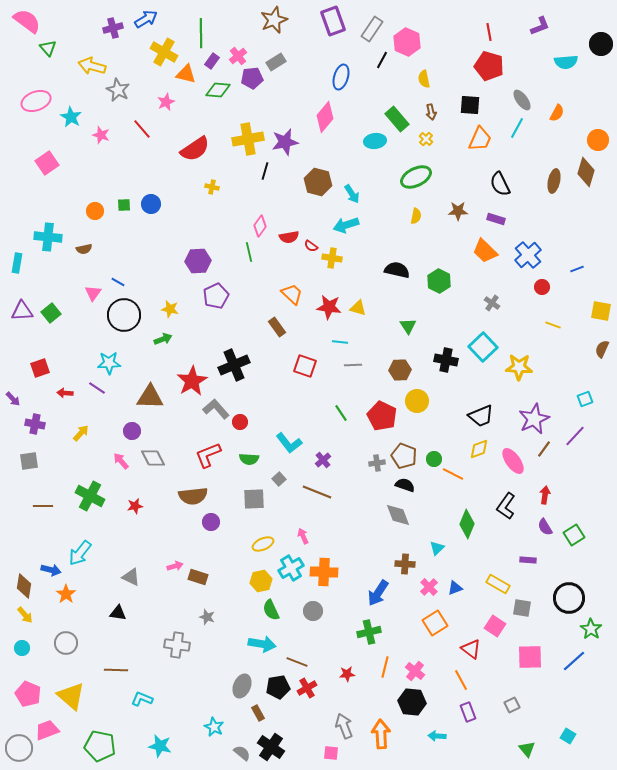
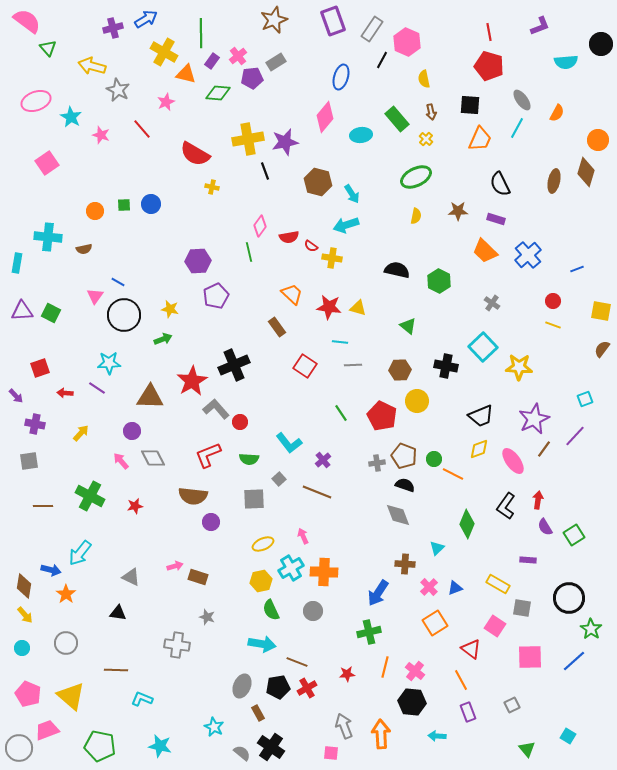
green diamond at (218, 90): moved 3 px down
cyan ellipse at (375, 141): moved 14 px left, 6 px up
red semicircle at (195, 149): moved 5 px down; rotated 64 degrees clockwise
black line at (265, 171): rotated 36 degrees counterclockwise
red circle at (542, 287): moved 11 px right, 14 px down
pink triangle at (93, 293): moved 2 px right, 3 px down
green square at (51, 313): rotated 24 degrees counterclockwise
green triangle at (408, 326): rotated 18 degrees counterclockwise
brown semicircle at (602, 349): rotated 12 degrees clockwise
black cross at (446, 360): moved 6 px down
red square at (305, 366): rotated 15 degrees clockwise
purple arrow at (13, 399): moved 3 px right, 3 px up
red arrow at (545, 495): moved 7 px left, 5 px down
brown semicircle at (193, 496): rotated 12 degrees clockwise
